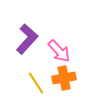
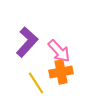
purple L-shape: moved 3 px down
orange cross: moved 3 px left, 6 px up
